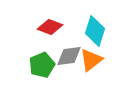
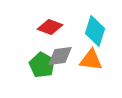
gray diamond: moved 9 px left
orange triangle: rotated 45 degrees clockwise
green pentagon: rotated 20 degrees counterclockwise
